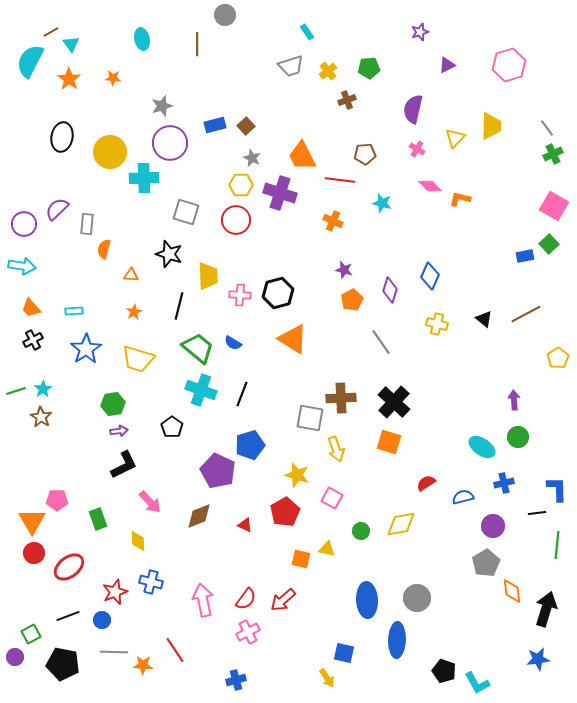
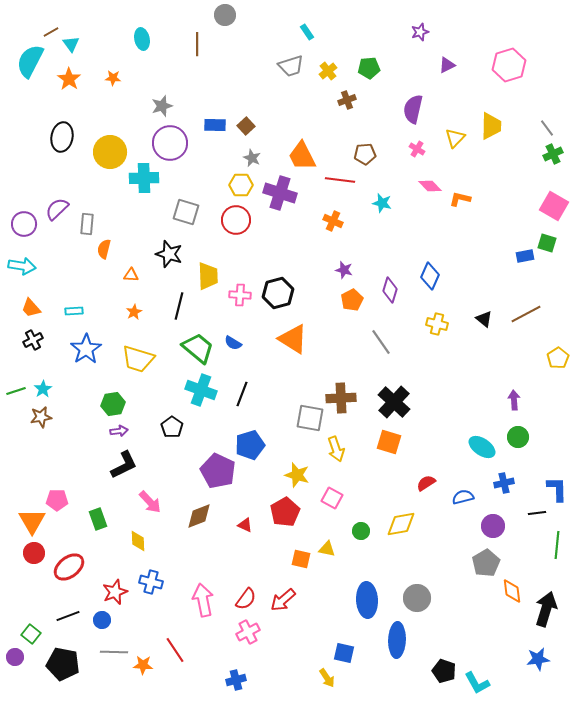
blue rectangle at (215, 125): rotated 15 degrees clockwise
green square at (549, 244): moved 2 px left, 1 px up; rotated 30 degrees counterclockwise
brown star at (41, 417): rotated 30 degrees clockwise
green square at (31, 634): rotated 24 degrees counterclockwise
